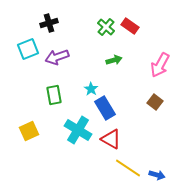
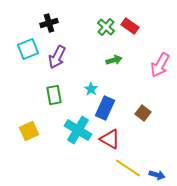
purple arrow: rotated 45 degrees counterclockwise
brown square: moved 12 px left, 11 px down
blue rectangle: rotated 55 degrees clockwise
red triangle: moved 1 px left
